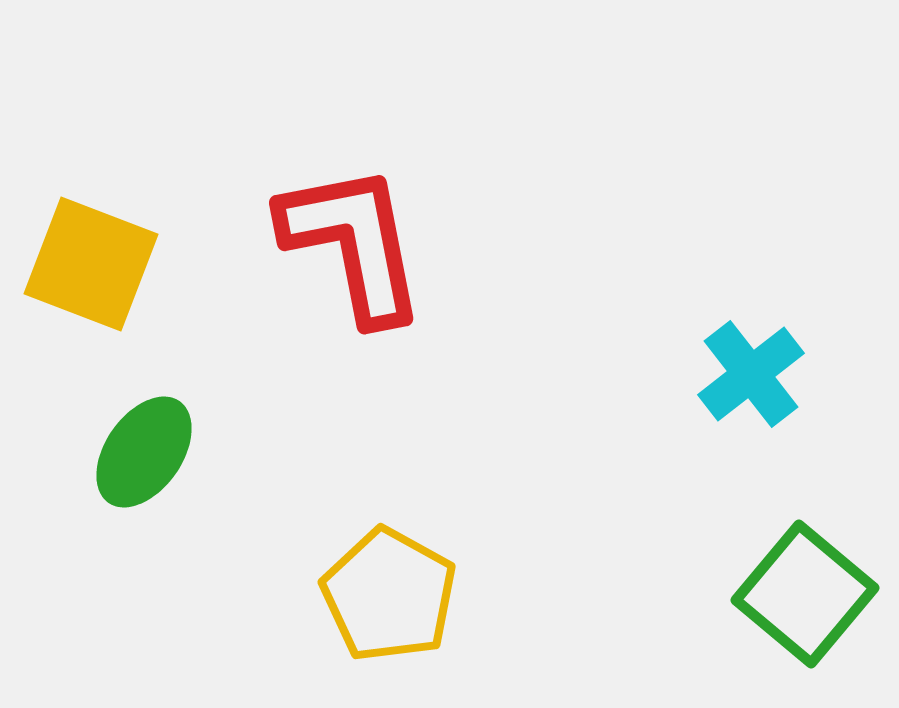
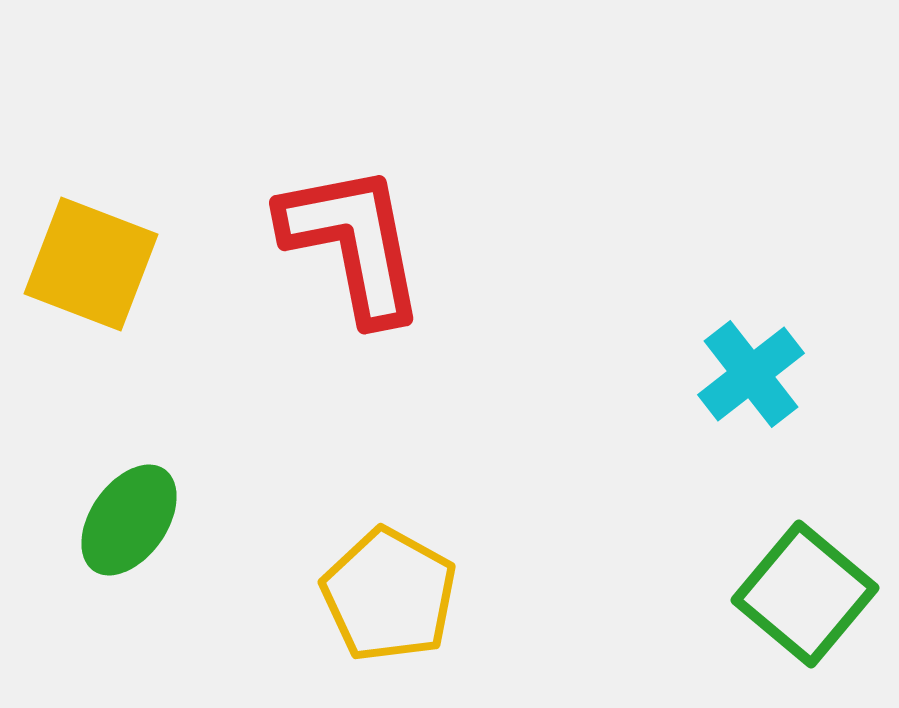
green ellipse: moved 15 px left, 68 px down
